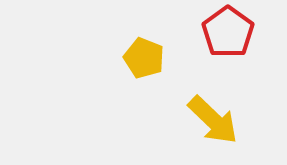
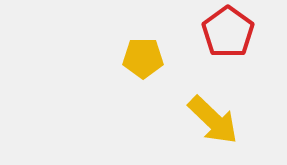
yellow pentagon: moved 1 px left; rotated 21 degrees counterclockwise
